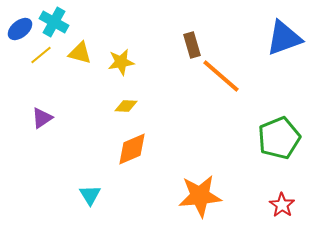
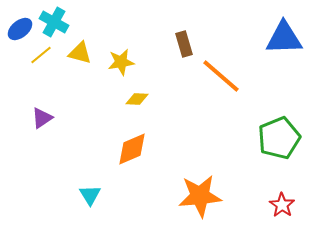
blue triangle: rotated 18 degrees clockwise
brown rectangle: moved 8 px left, 1 px up
yellow diamond: moved 11 px right, 7 px up
